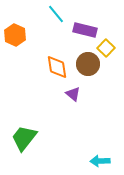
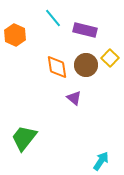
cyan line: moved 3 px left, 4 px down
yellow square: moved 4 px right, 10 px down
brown circle: moved 2 px left, 1 px down
purple triangle: moved 1 px right, 4 px down
cyan arrow: moved 1 px right; rotated 126 degrees clockwise
